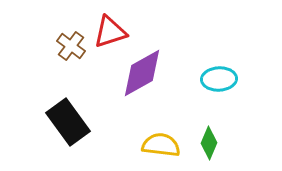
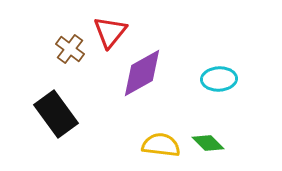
red triangle: rotated 33 degrees counterclockwise
brown cross: moved 1 px left, 3 px down
black rectangle: moved 12 px left, 8 px up
green diamond: moved 1 px left; rotated 68 degrees counterclockwise
